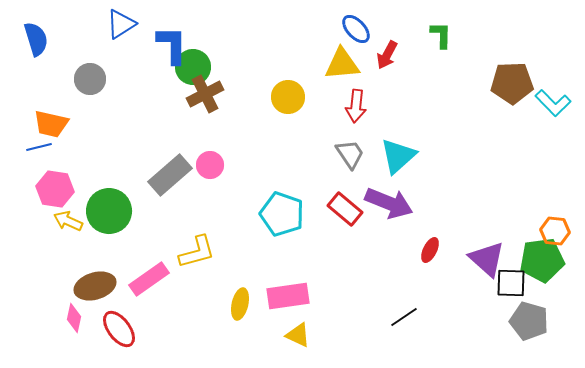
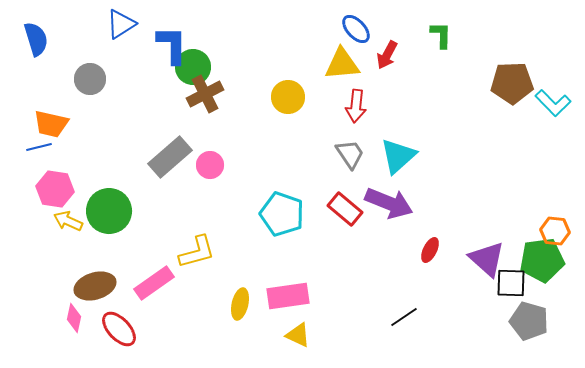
gray rectangle at (170, 175): moved 18 px up
pink rectangle at (149, 279): moved 5 px right, 4 px down
red ellipse at (119, 329): rotated 6 degrees counterclockwise
